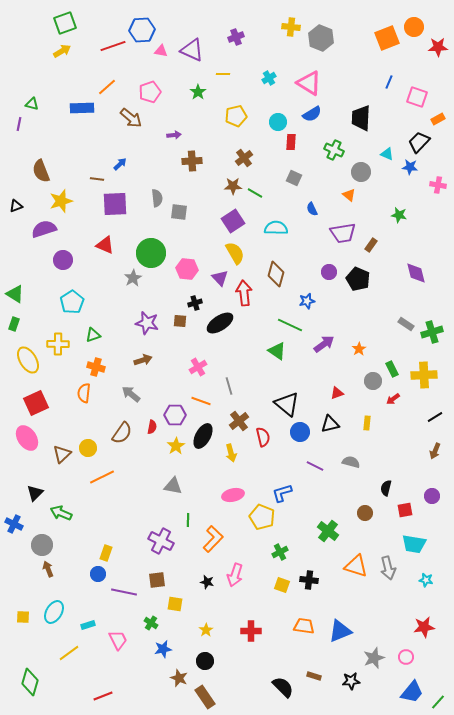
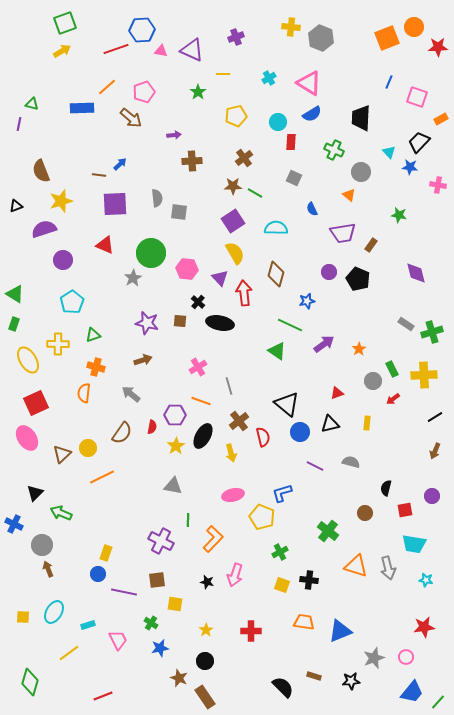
red line at (113, 46): moved 3 px right, 3 px down
pink pentagon at (150, 92): moved 6 px left
orange rectangle at (438, 119): moved 3 px right
cyan triangle at (387, 154): moved 2 px right, 2 px up; rotated 24 degrees clockwise
brown line at (97, 179): moved 2 px right, 4 px up
black cross at (195, 303): moved 3 px right, 1 px up; rotated 32 degrees counterclockwise
black ellipse at (220, 323): rotated 44 degrees clockwise
orange trapezoid at (304, 626): moved 4 px up
blue star at (163, 649): moved 3 px left, 1 px up
